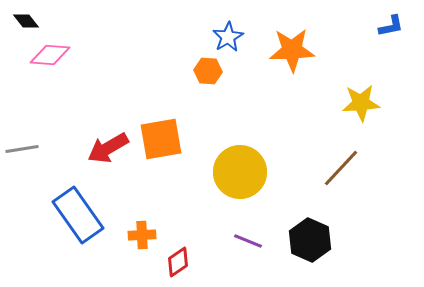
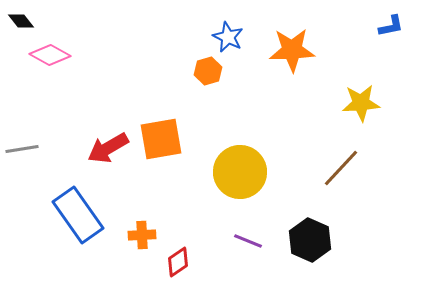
black diamond: moved 5 px left
blue star: rotated 16 degrees counterclockwise
pink diamond: rotated 24 degrees clockwise
orange hexagon: rotated 20 degrees counterclockwise
